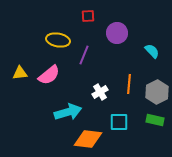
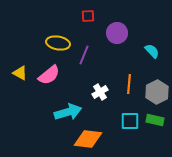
yellow ellipse: moved 3 px down
yellow triangle: rotated 35 degrees clockwise
cyan square: moved 11 px right, 1 px up
